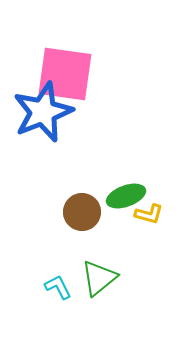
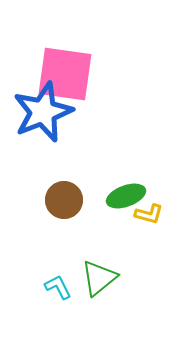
brown circle: moved 18 px left, 12 px up
